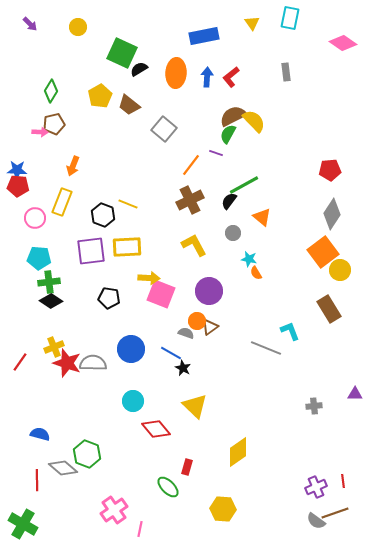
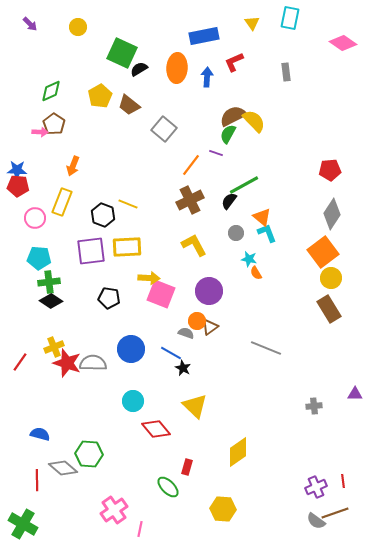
orange ellipse at (176, 73): moved 1 px right, 5 px up
red L-shape at (231, 77): moved 3 px right, 15 px up; rotated 15 degrees clockwise
green diamond at (51, 91): rotated 35 degrees clockwise
brown pentagon at (54, 124): rotated 25 degrees counterclockwise
gray circle at (233, 233): moved 3 px right
yellow circle at (340, 270): moved 9 px left, 8 px down
cyan L-shape at (290, 331): moved 23 px left, 98 px up
green hexagon at (87, 454): moved 2 px right; rotated 16 degrees counterclockwise
